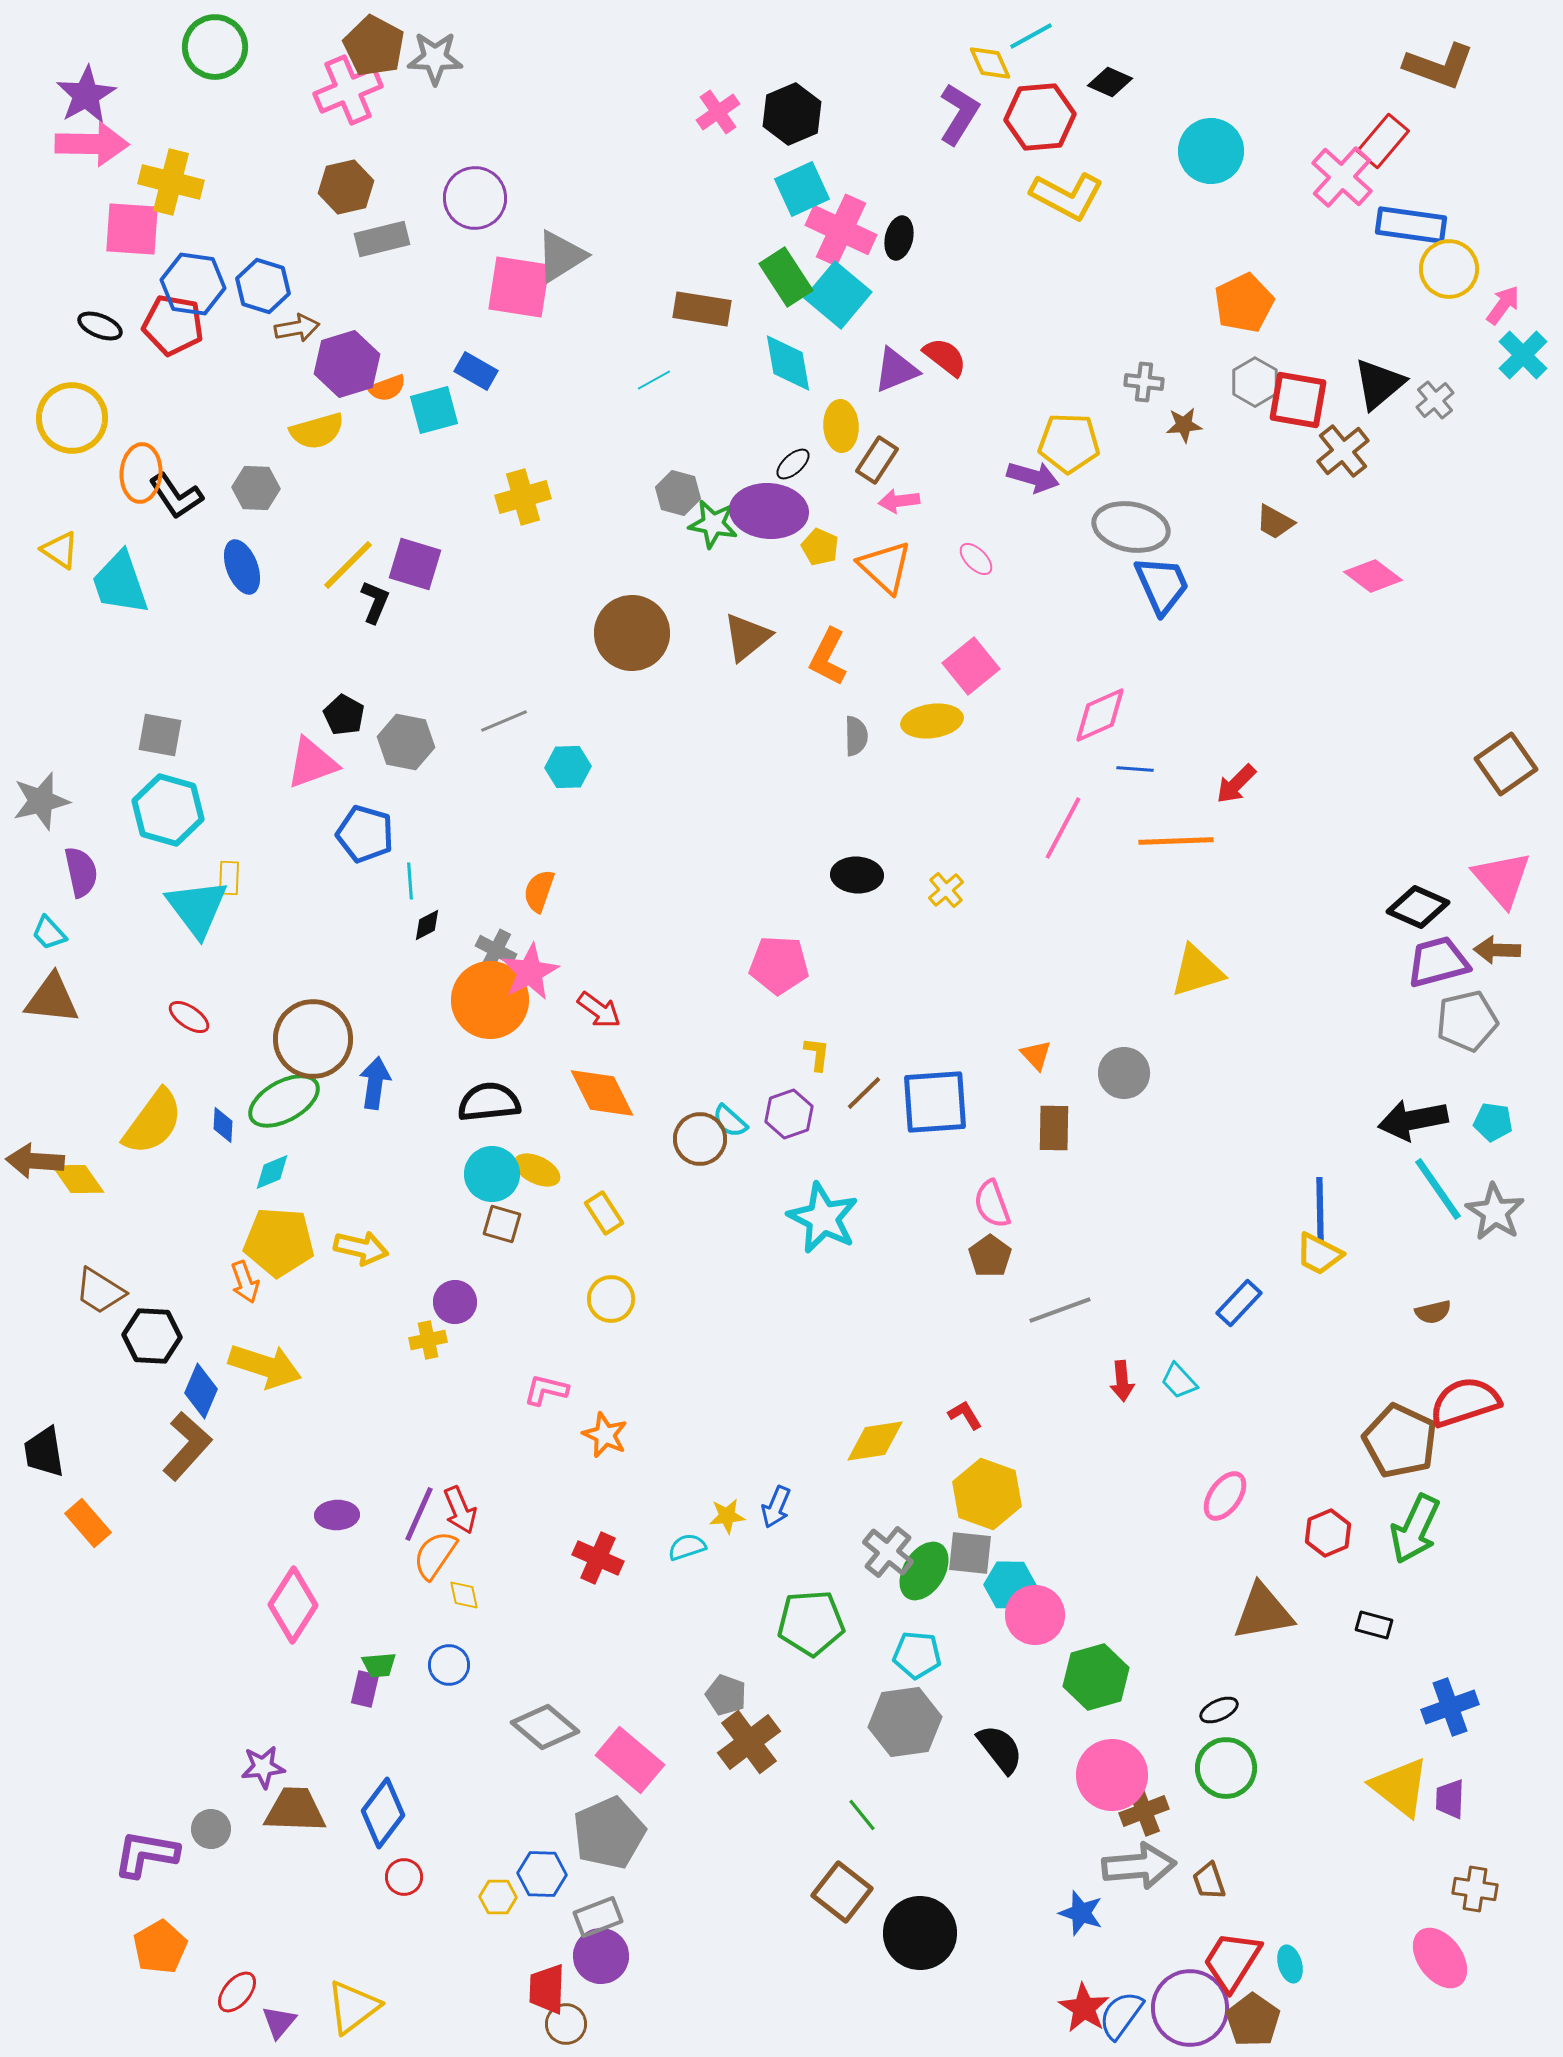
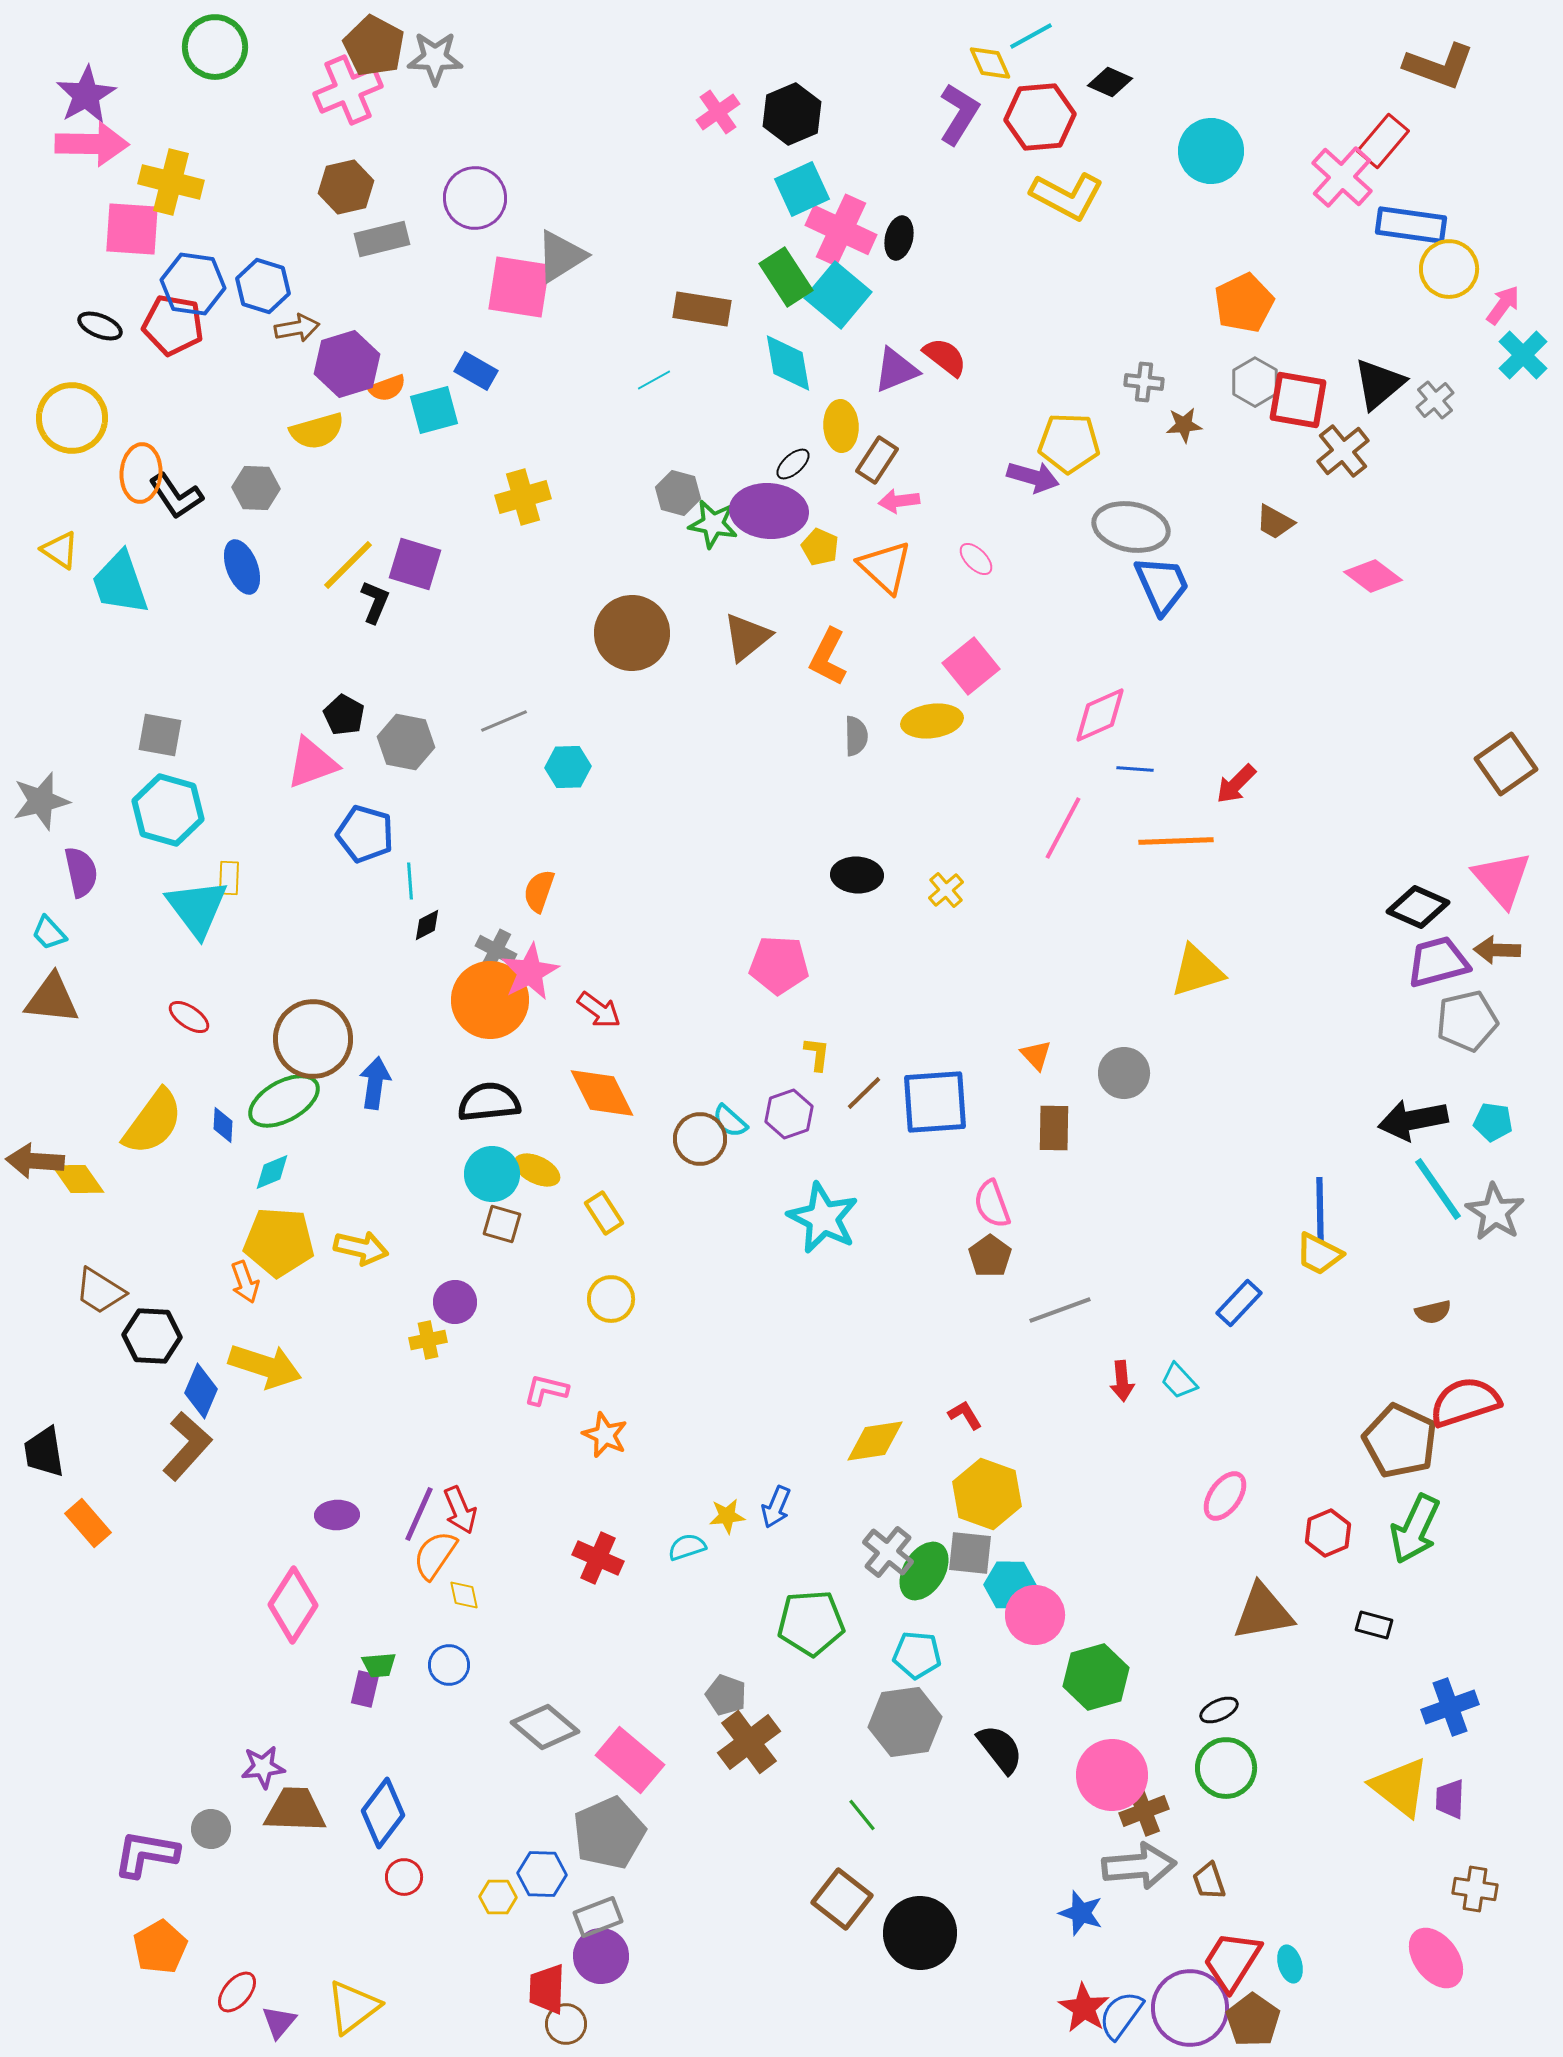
brown square at (842, 1892): moved 7 px down
pink ellipse at (1440, 1958): moved 4 px left
